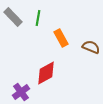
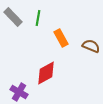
brown semicircle: moved 1 px up
purple cross: moved 2 px left; rotated 24 degrees counterclockwise
